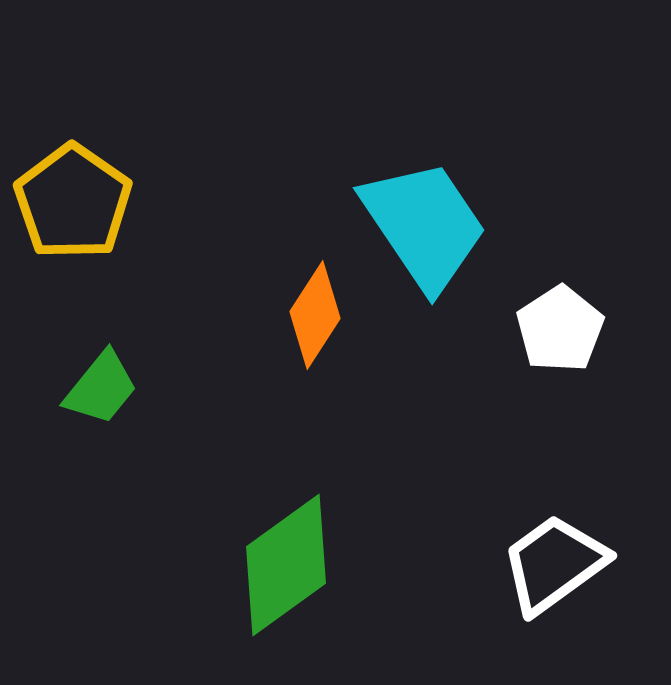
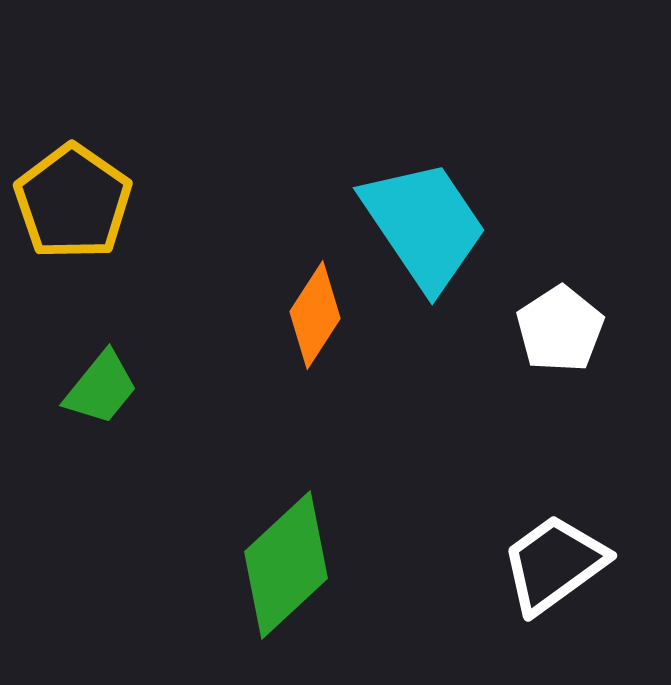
green diamond: rotated 7 degrees counterclockwise
